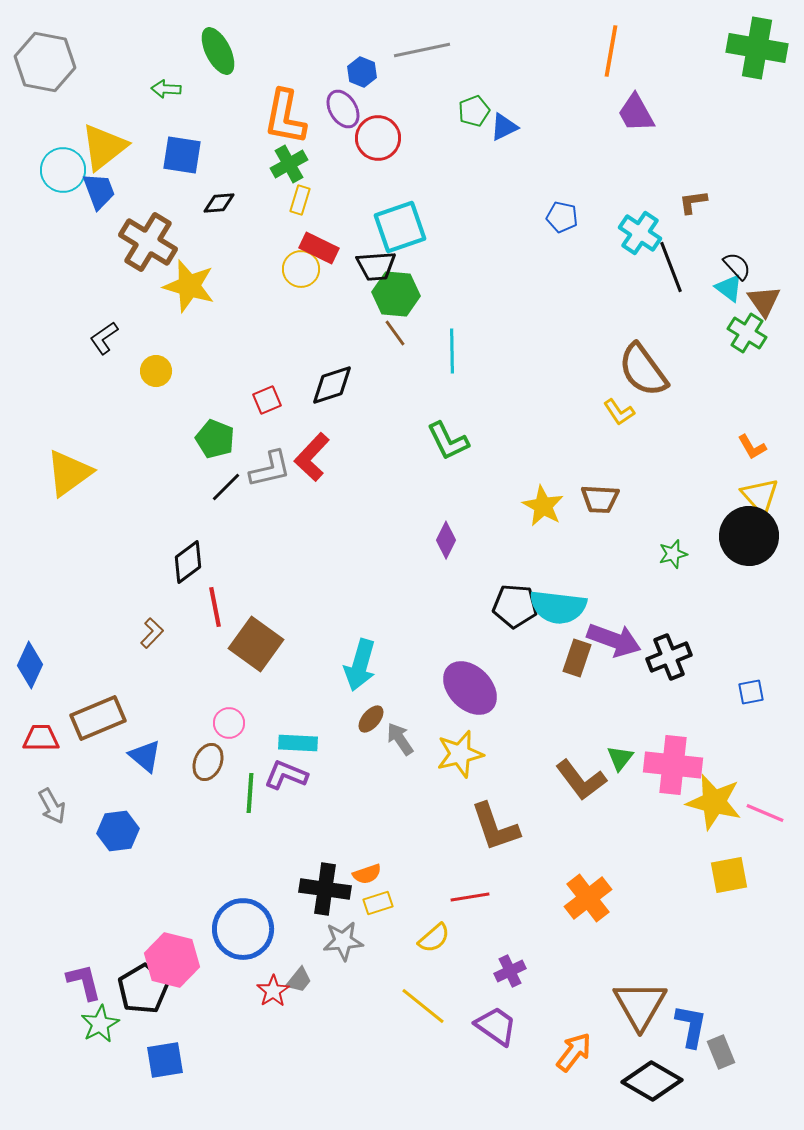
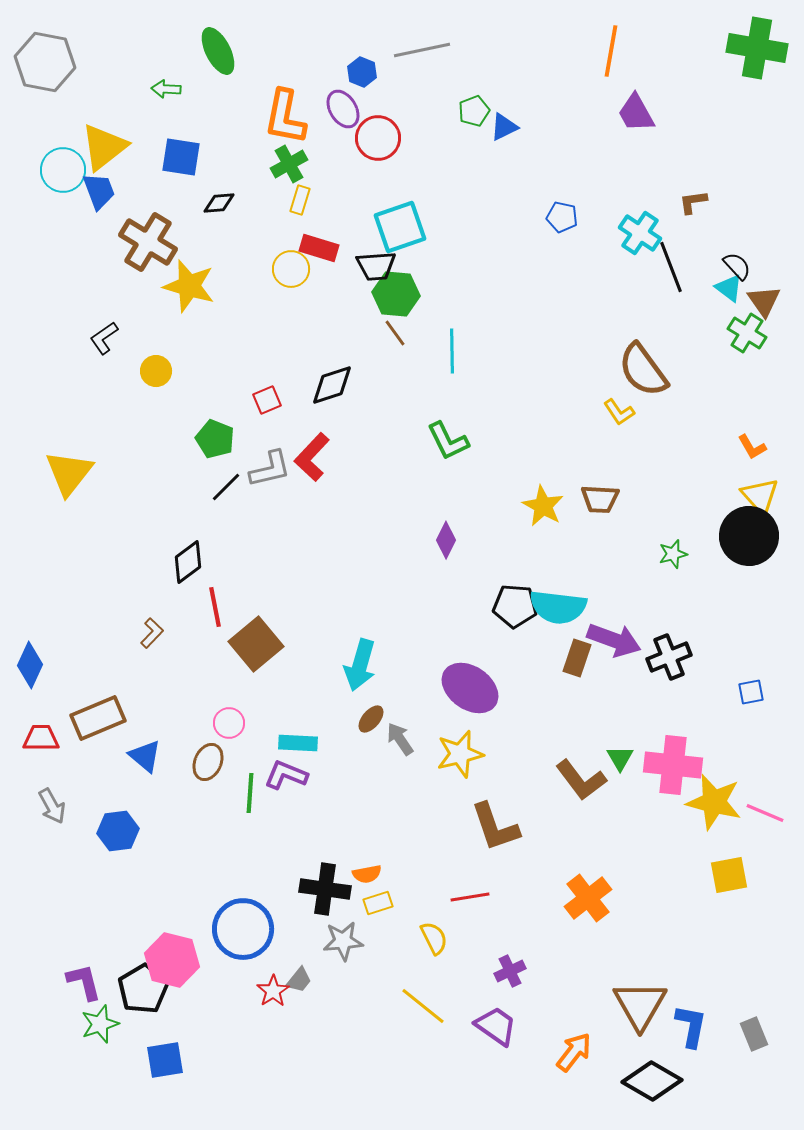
blue square at (182, 155): moved 1 px left, 2 px down
red rectangle at (319, 248): rotated 9 degrees counterclockwise
yellow circle at (301, 269): moved 10 px left
yellow triangle at (69, 473): rotated 16 degrees counterclockwise
brown square at (256, 644): rotated 14 degrees clockwise
purple ellipse at (470, 688): rotated 10 degrees counterclockwise
green triangle at (620, 758): rotated 8 degrees counterclockwise
orange semicircle at (367, 874): rotated 8 degrees clockwise
yellow semicircle at (434, 938): rotated 76 degrees counterclockwise
green star at (100, 1024): rotated 9 degrees clockwise
gray rectangle at (721, 1052): moved 33 px right, 18 px up
